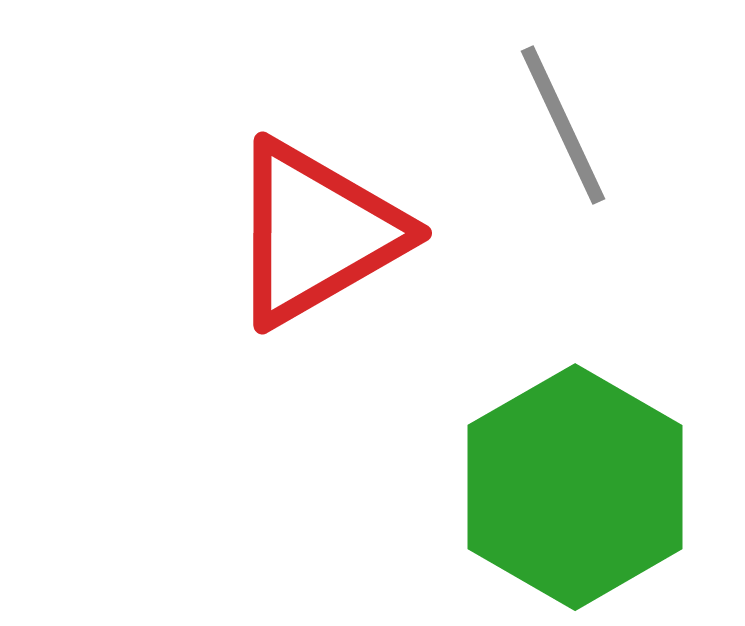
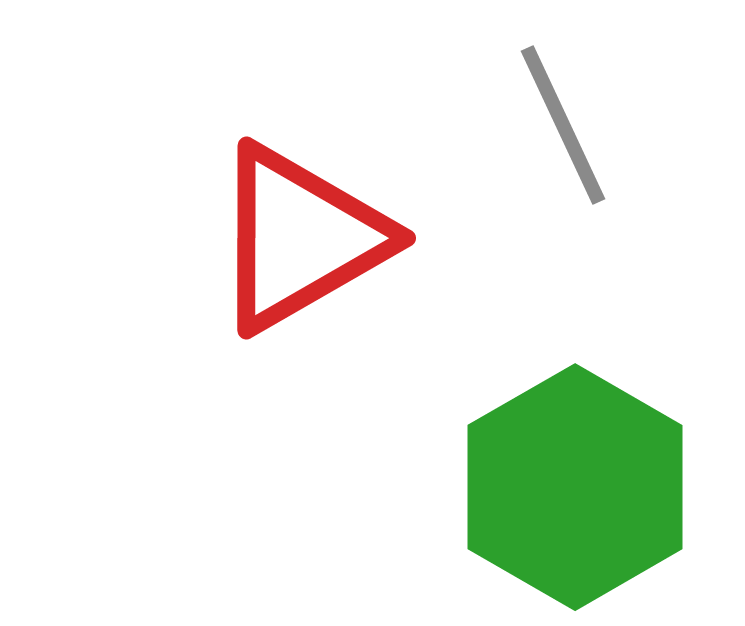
red triangle: moved 16 px left, 5 px down
